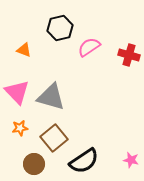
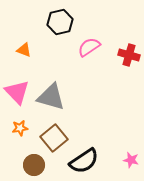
black hexagon: moved 6 px up
brown circle: moved 1 px down
